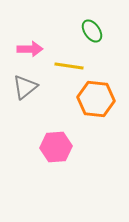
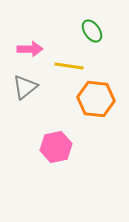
pink hexagon: rotated 8 degrees counterclockwise
